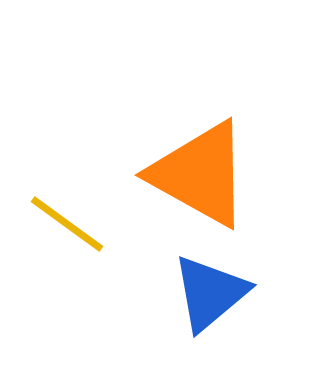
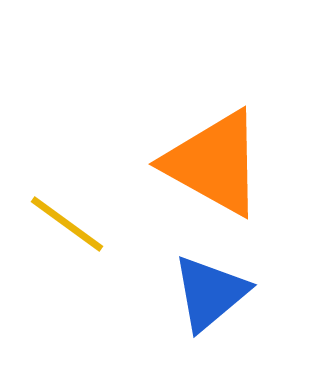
orange triangle: moved 14 px right, 11 px up
